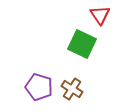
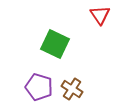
green square: moved 27 px left
